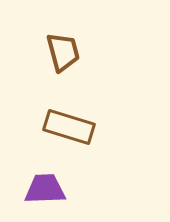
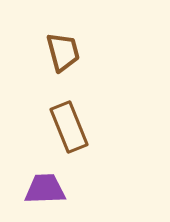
brown rectangle: rotated 51 degrees clockwise
